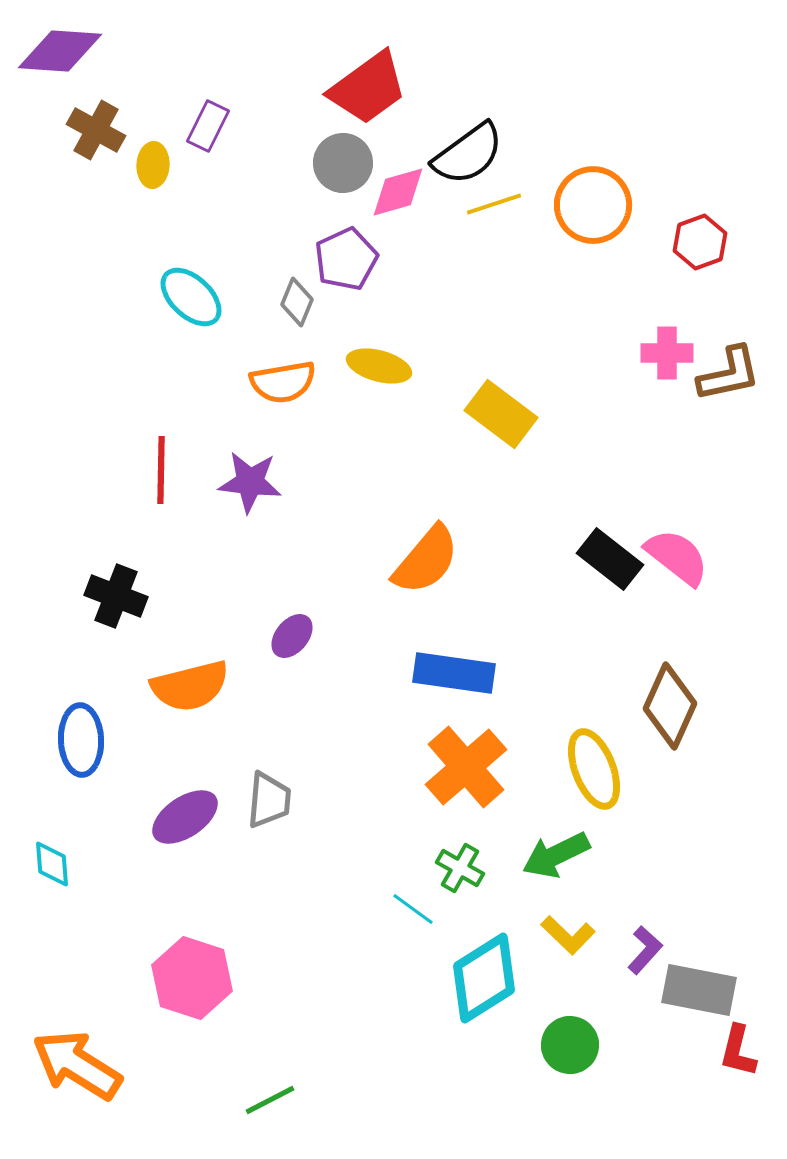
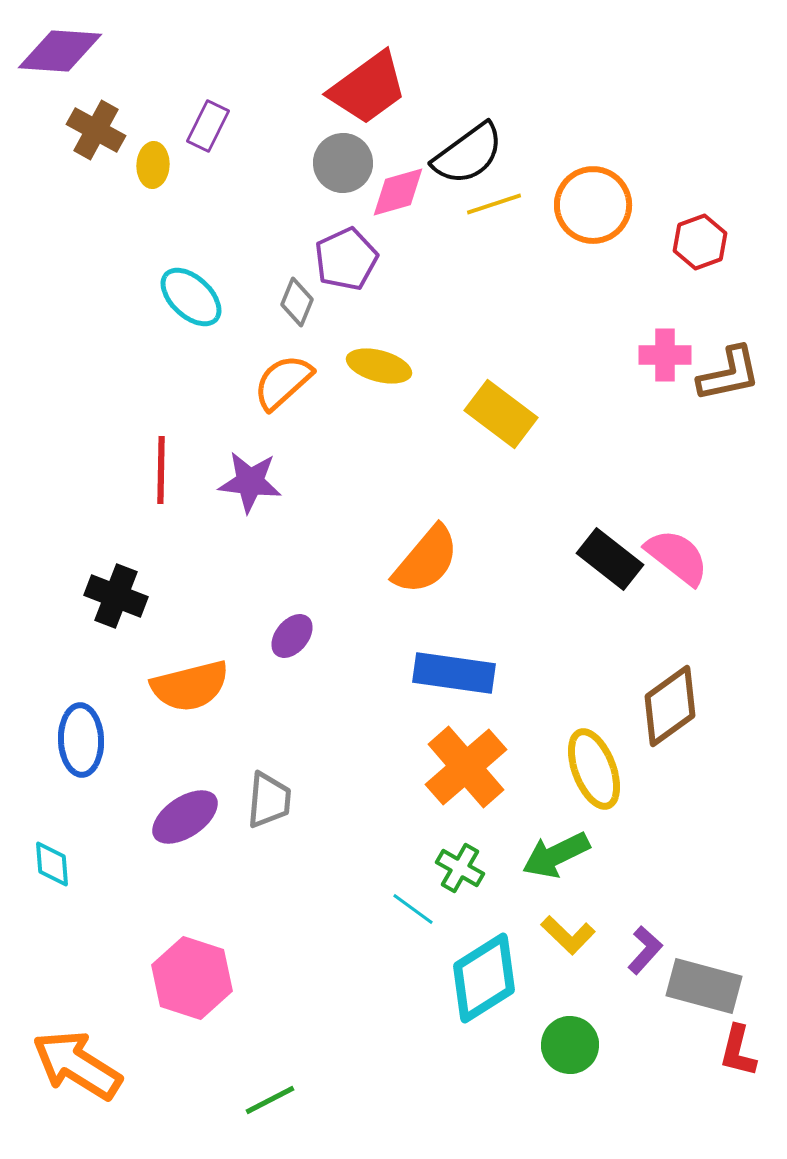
pink cross at (667, 353): moved 2 px left, 2 px down
orange semicircle at (283, 382): rotated 148 degrees clockwise
brown diamond at (670, 706): rotated 30 degrees clockwise
gray rectangle at (699, 990): moved 5 px right, 4 px up; rotated 4 degrees clockwise
